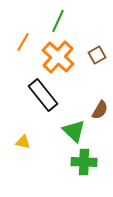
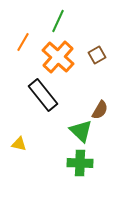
green triangle: moved 7 px right
yellow triangle: moved 4 px left, 2 px down
green cross: moved 4 px left, 1 px down
